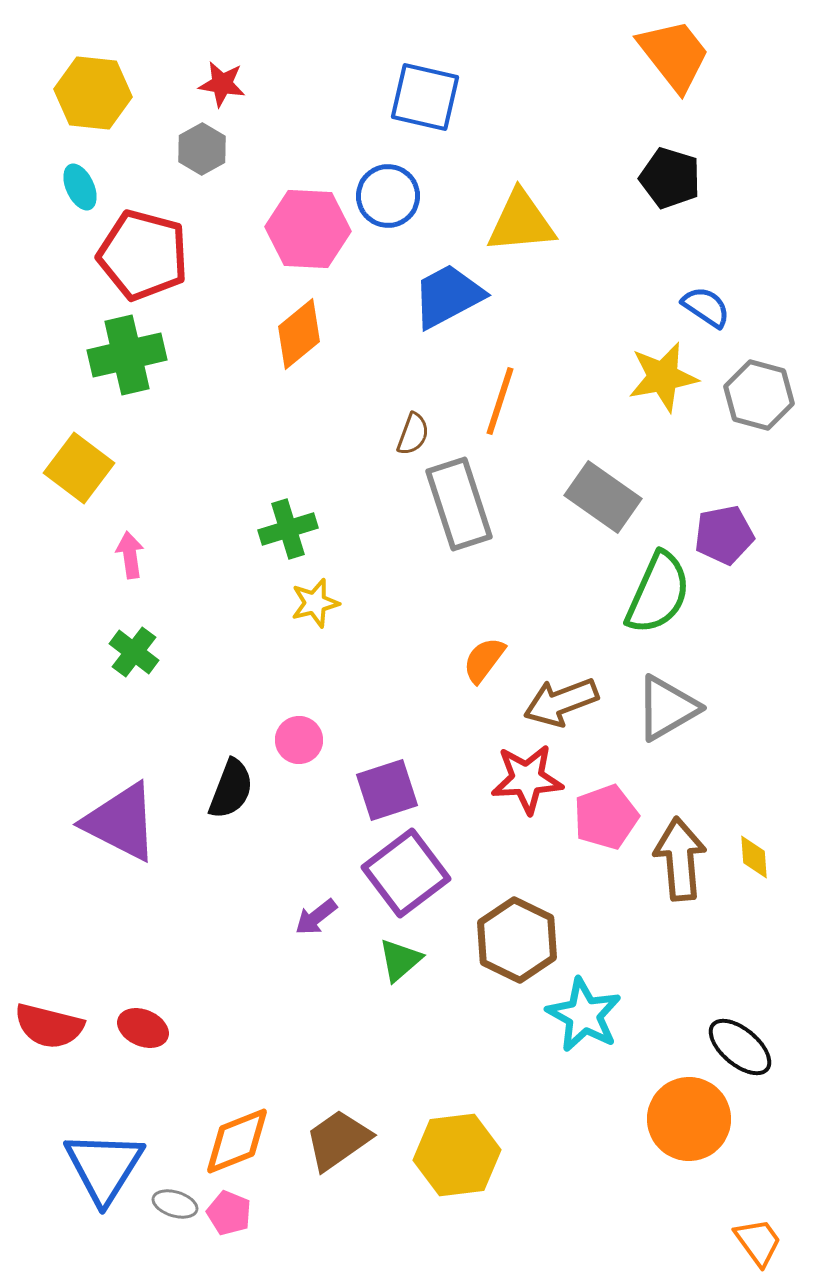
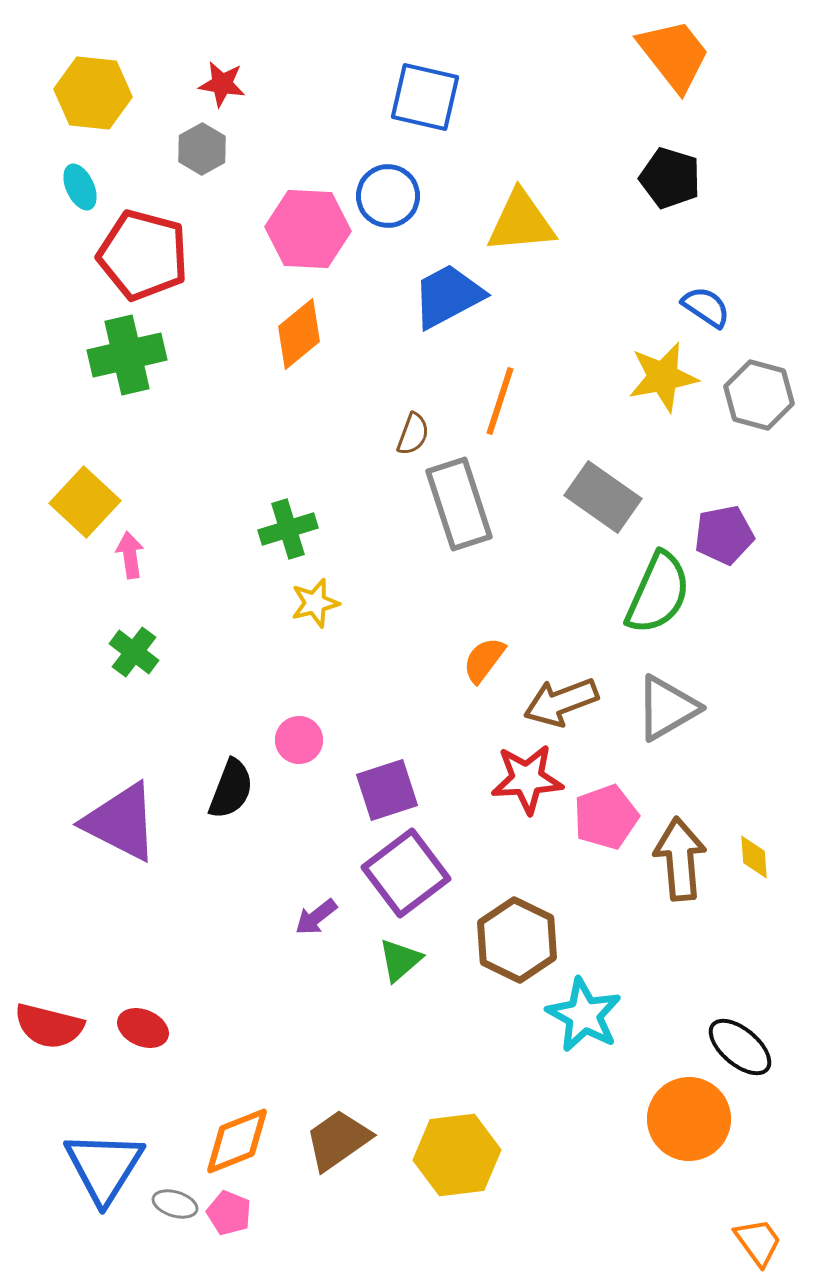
yellow square at (79, 468): moved 6 px right, 34 px down; rotated 6 degrees clockwise
